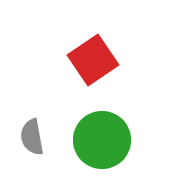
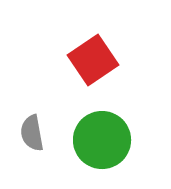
gray semicircle: moved 4 px up
